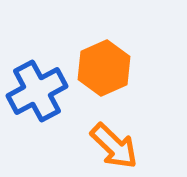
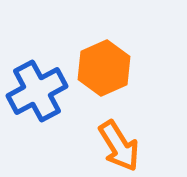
orange arrow: moved 5 px right; rotated 14 degrees clockwise
